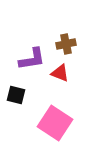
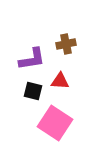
red triangle: moved 8 px down; rotated 18 degrees counterclockwise
black square: moved 17 px right, 4 px up
